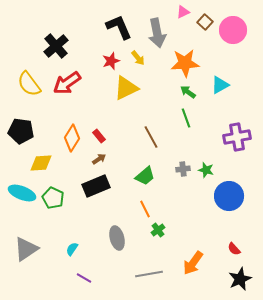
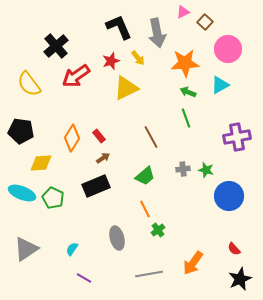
pink circle: moved 5 px left, 19 px down
red arrow: moved 9 px right, 7 px up
green arrow: rotated 14 degrees counterclockwise
brown arrow: moved 4 px right, 1 px up
